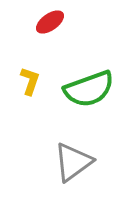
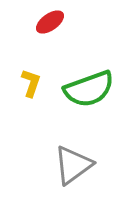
yellow L-shape: moved 1 px right, 2 px down
gray triangle: moved 3 px down
